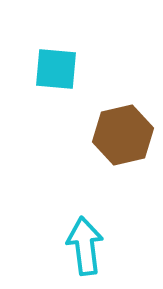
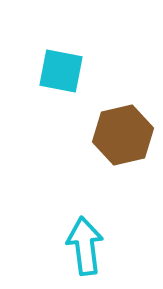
cyan square: moved 5 px right, 2 px down; rotated 6 degrees clockwise
